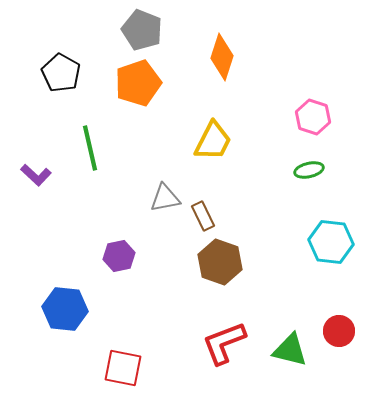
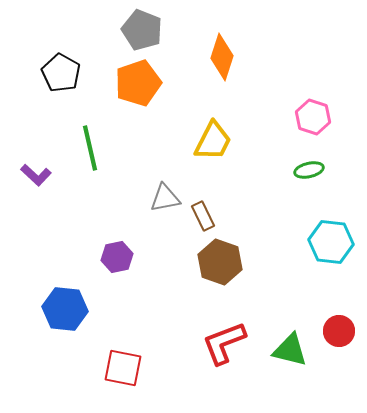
purple hexagon: moved 2 px left, 1 px down
